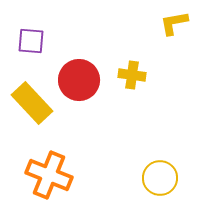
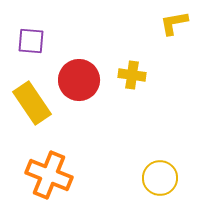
yellow rectangle: rotated 9 degrees clockwise
